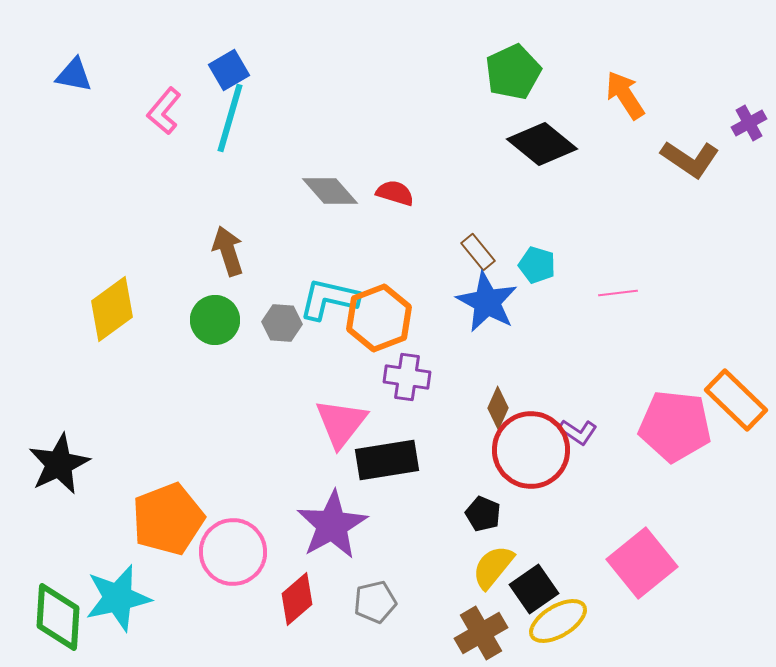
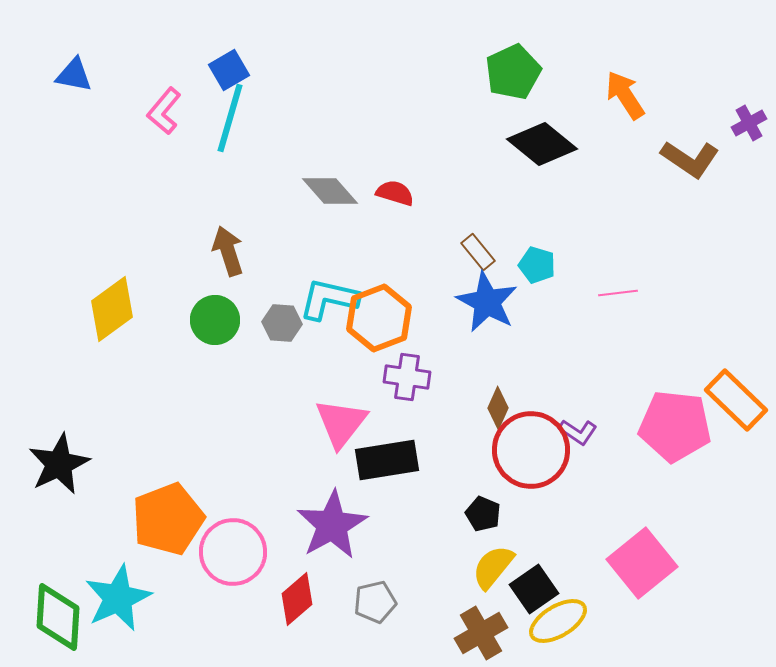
cyan star at (118, 598): rotated 12 degrees counterclockwise
